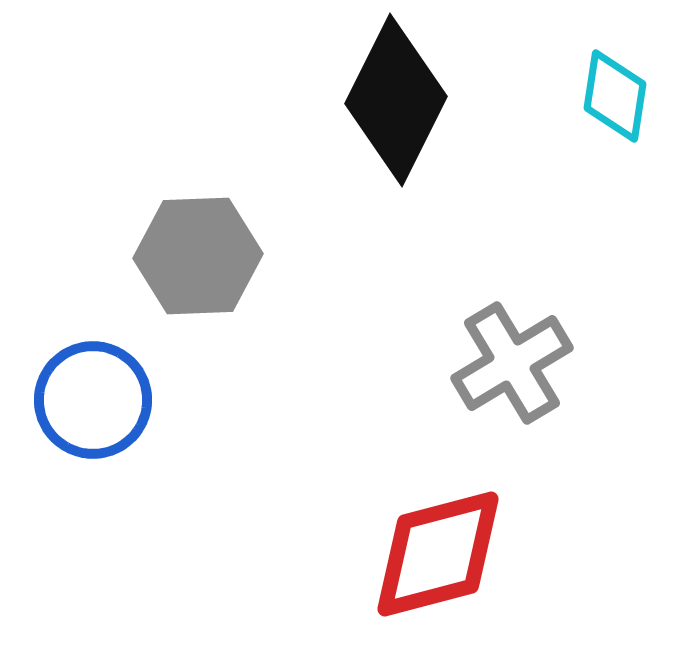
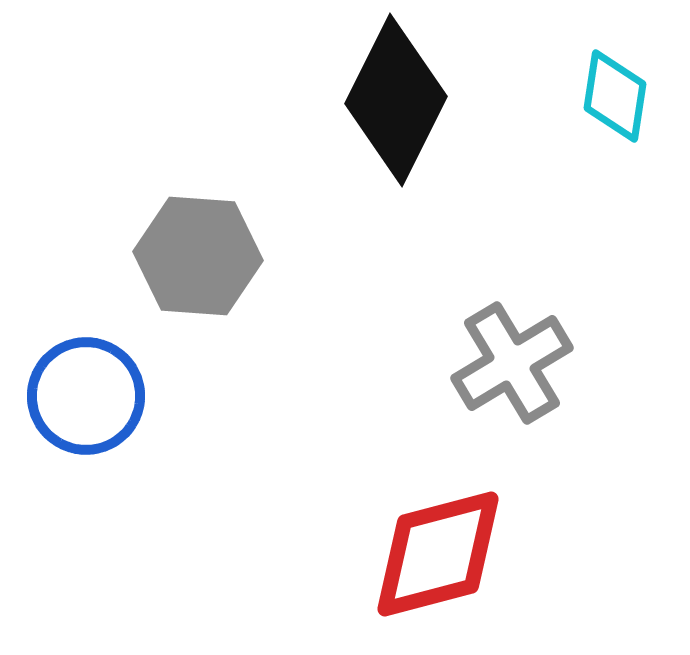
gray hexagon: rotated 6 degrees clockwise
blue circle: moved 7 px left, 4 px up
